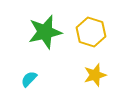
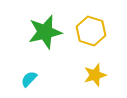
yellow hexagon: moved 1 px up
